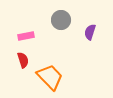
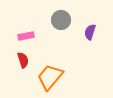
orange trapezoid: rotated 96 degrees counterclockwise
